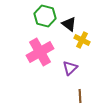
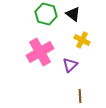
green hexagon: moved 1 px right, 2 px up
black triangle: moved 4 px right, 10 px up
purple triangle: moved 3 px up
